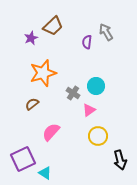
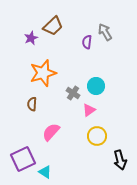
gray arrow: moved 1 px left
brown semicircle: rotated 48 degrees counterclockwise
yellow circle: moved 1 px left
cyan triangle: moved 1 px up
